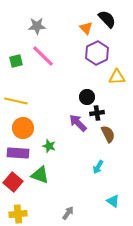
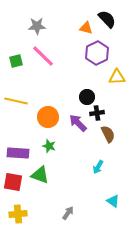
orange triangle: rotated 32 degrees counterclockwise
orange circle: moved 25 px right, 11 px up
red square: rotated 30 degrees counterclockwise
